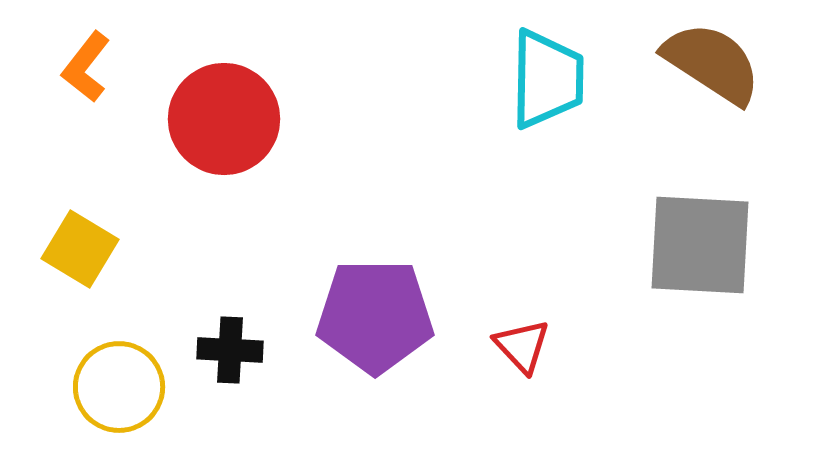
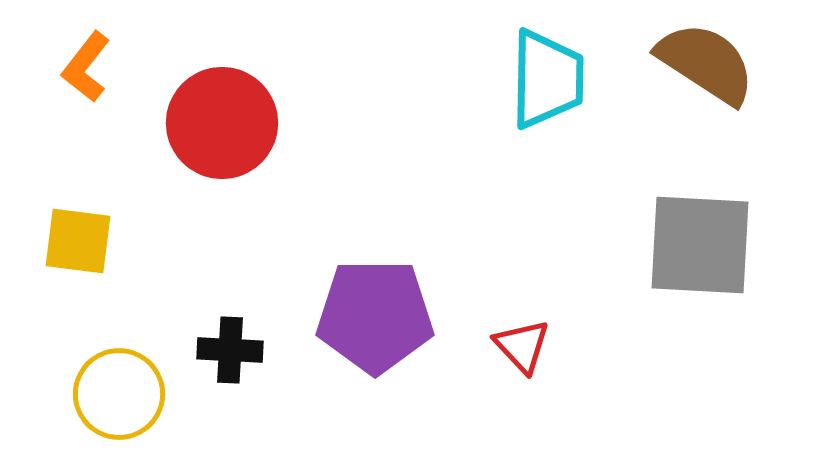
brown semicircle: moved 6 px left
red circle: moved 2 px left, 4 px down
yellow square: moved 2 px left, 8 px up; rotated 24 degrees counterclockwise
yellow circle: moved 7 px down
